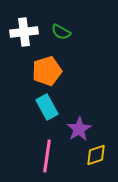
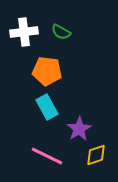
orange pentagon: rotated 24 degrees clockwise
pink line: rotated 72 degrees counterclockwise
